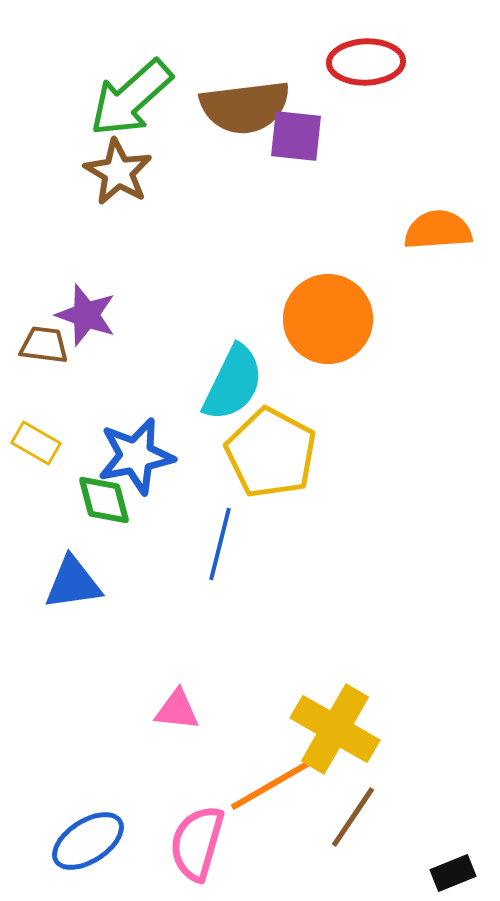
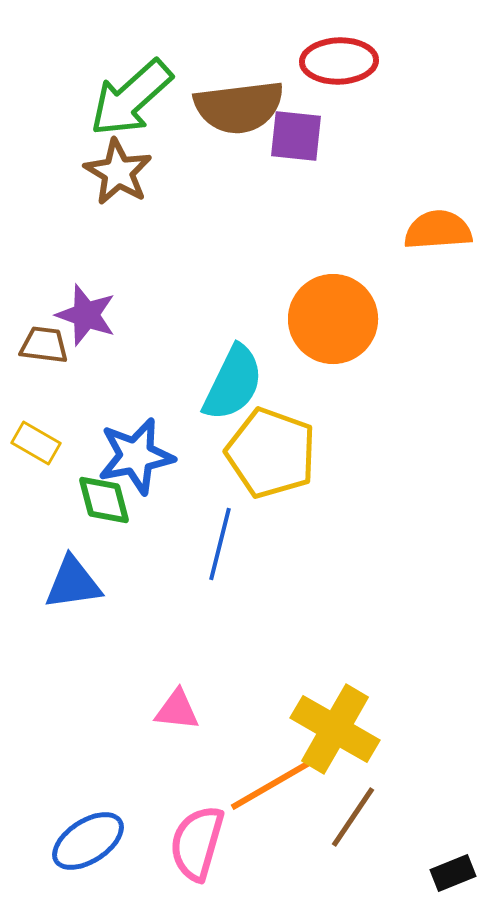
red ellipse: moved 27 px left, 1 px up
brown semicircle: moved 6 px left
orange circle: moved 5 px right
yellow pentagon: rotated 8 degrees counterclockwise
